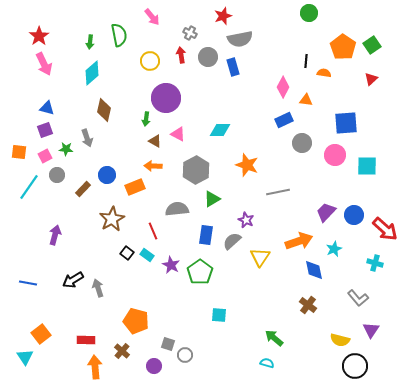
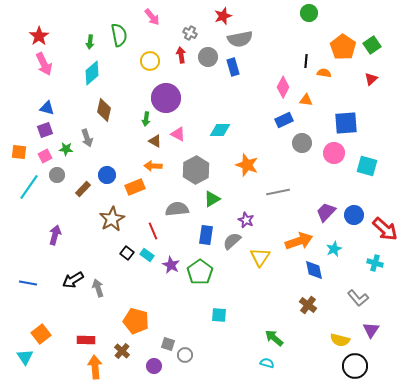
pink circle at (335, 155): moved 1 px left, 2 px up
cyan square at (367, 166): rotated 15 degrees clockwise
